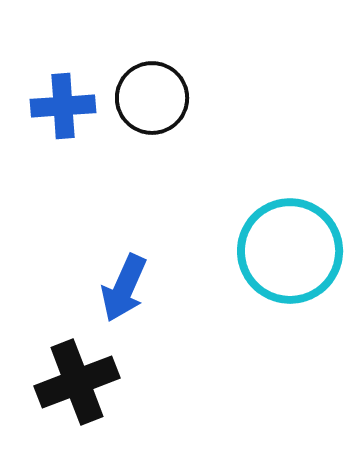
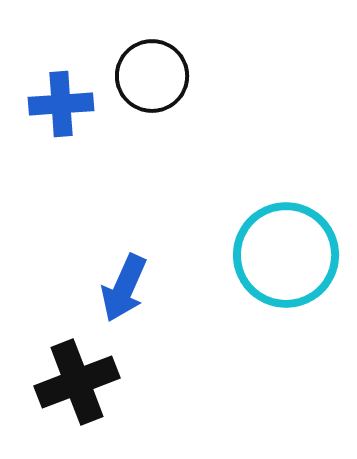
black circle: moved 22 px up
blue cross: moved 2 px left, 2 px up
cyan circle: moved 4 px left, 4 px down
